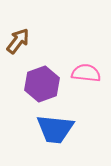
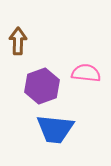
brown arrow: rotated 36 degrees counterclockwise
purple hexagon: moved 2 px down
